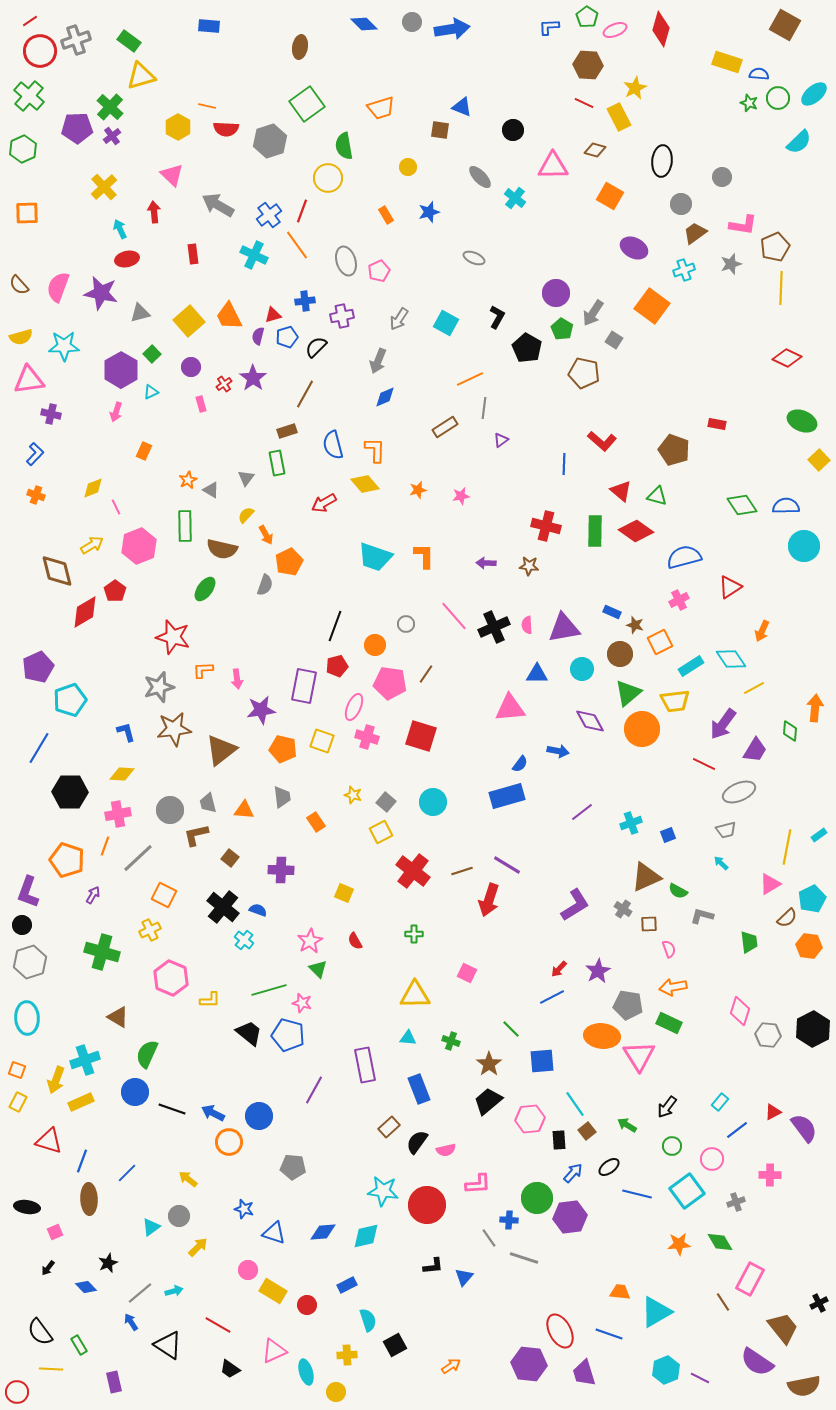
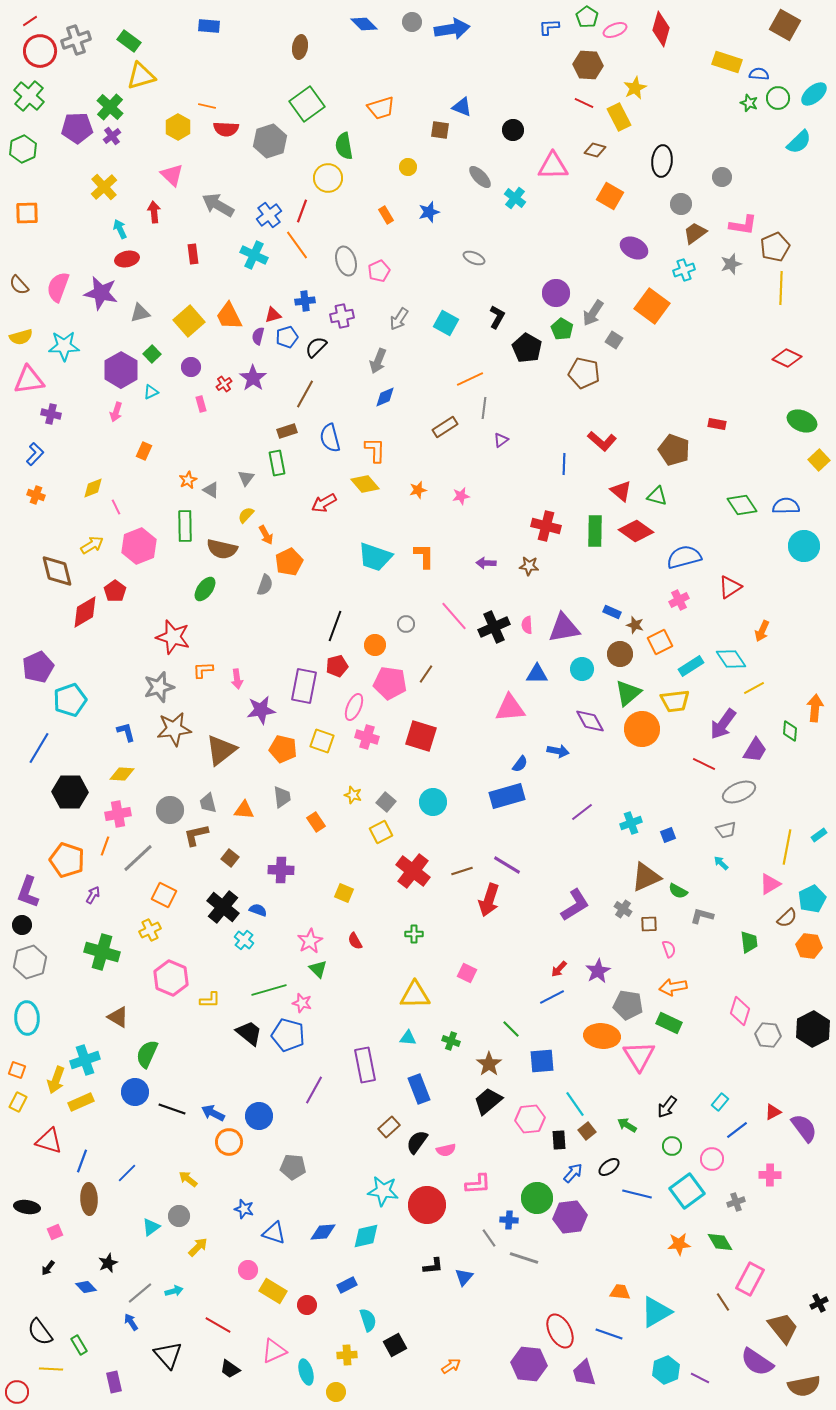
blue semicircle at (333, 445): moved 3 px left, 7 px up
black triangle at (168, 1345): moved 10 px down; rotated 16 degrees clockwise
